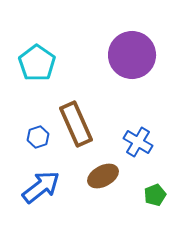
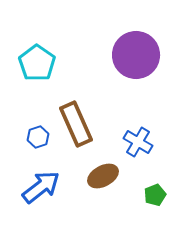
purple circle: moved 4 px right
